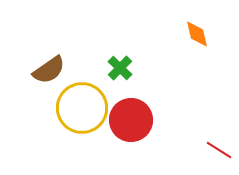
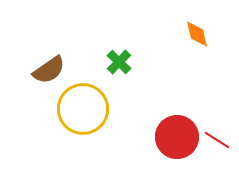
green cross: moved 1 px left, 6 px up
yellow circle: moved 1 px right, 1 px down
red circle: moved 46 px right, 17 px down
red line: moved 2 px left, 10 px up
